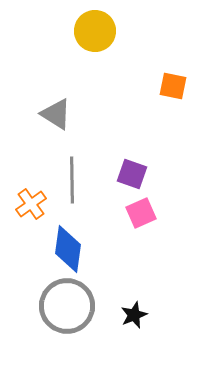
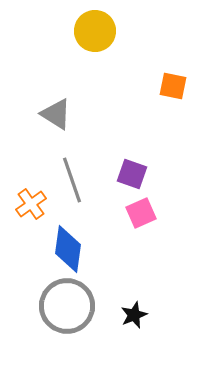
gray line: rotated 18 degrees counterclockwise
